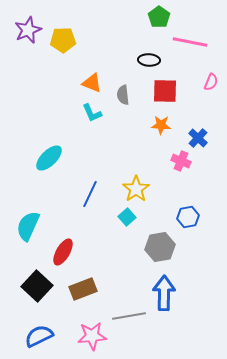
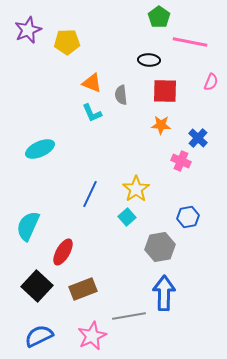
yellow pentagon: moved 4 px right, 2 px down
gray semicircle: moved 2 px left
cyan ellipse: moved 9 px left, 9 px up; rotated 20 degrees clockwise
pink star: rotated 20 degrees counterclockwise
